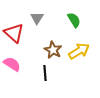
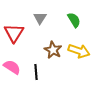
gray triangle: moved 3 px right
red triangle: rotated 20 degrees clockwise
yellow arrow: rotated 50 degrees clockwise
pink semicircle: moved 3 px down
black line: moved 9 px left, 1 px up
